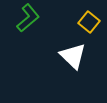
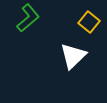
white triangle: rotated 32 degrees clockwise
